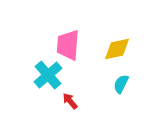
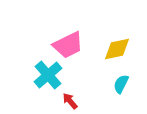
pink trapezoid: rotated 120 degrees counterclockwise
